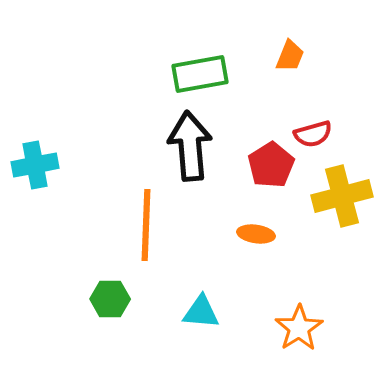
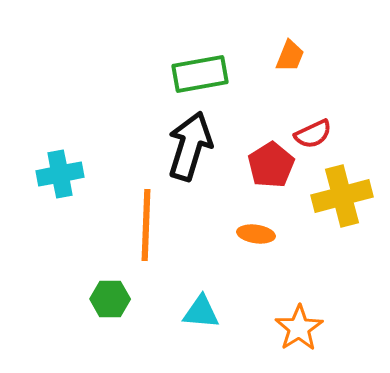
red semicircle: rotated 9 degrees counterclockwise
black arrow: rotated 22 degrees clockwise
cyan cross: moved 25 px right, 9 px down
